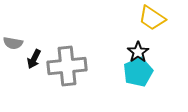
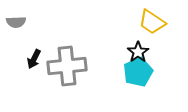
yellow trapezoid: moved 4 px down
gray semicircle: moved 3 px right, 21 px up; rotated 12 degrees counterclockwise
